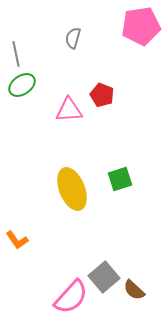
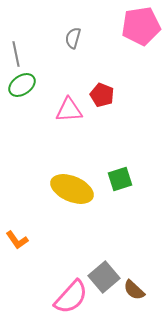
yellow ellipse: rotated 45 degrees counterclockwise
